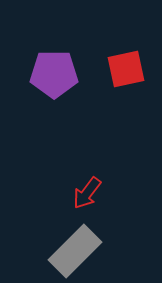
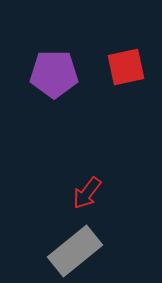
red square: moved 2 px up
gray rectangle: rotated 6 degrees clockwise
